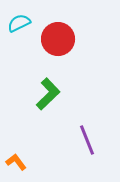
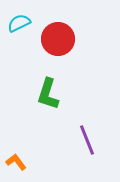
green L-shape: rotated 152 degrees clockwise
